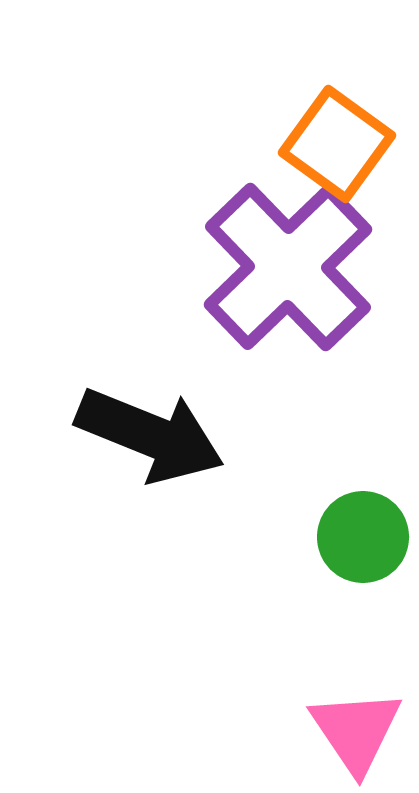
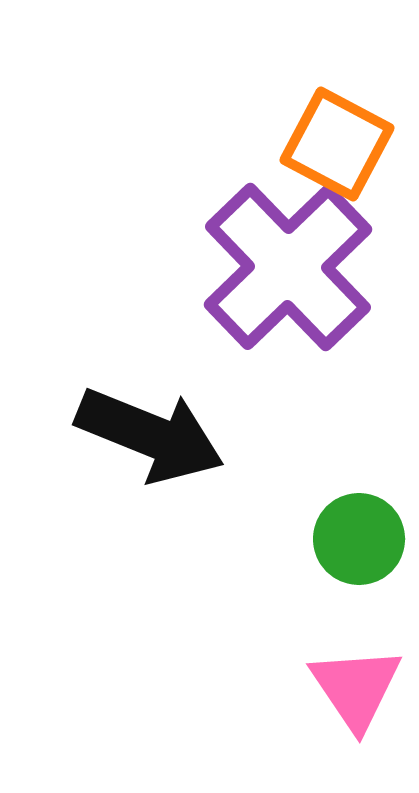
orange square: rotated 8 degrees counterclockwise
green circle: moved 4 px left, 2 px down
pink triangle: moved 43 px up
